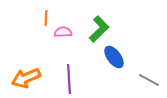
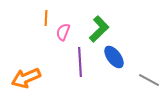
pink semicircle: rotated 66 degrees counterclockwise
purple line: moved 11 px right, 17 px up
